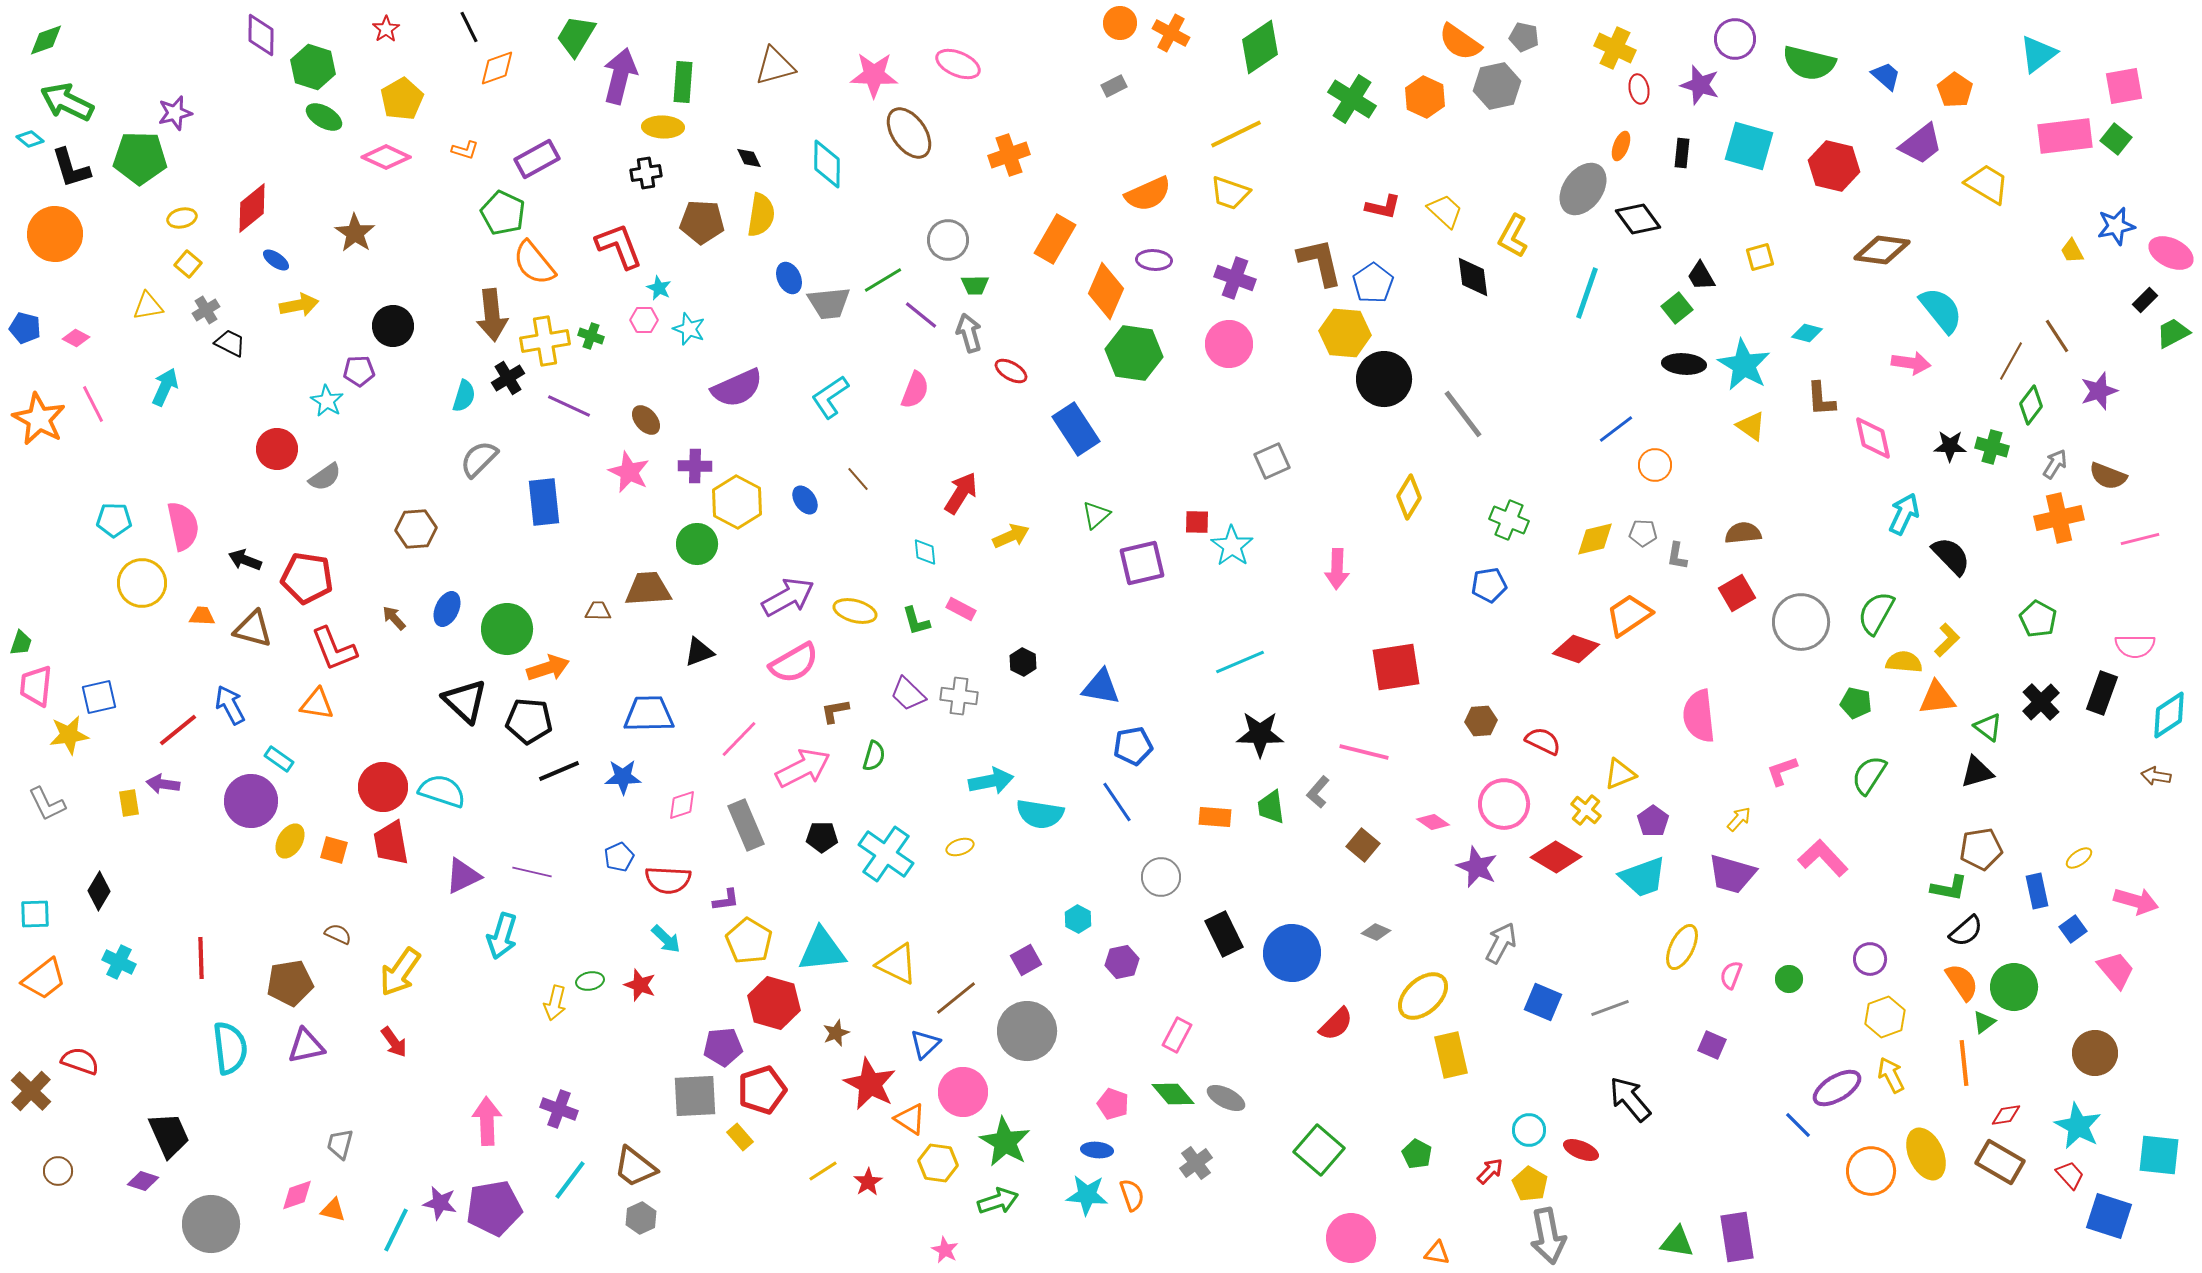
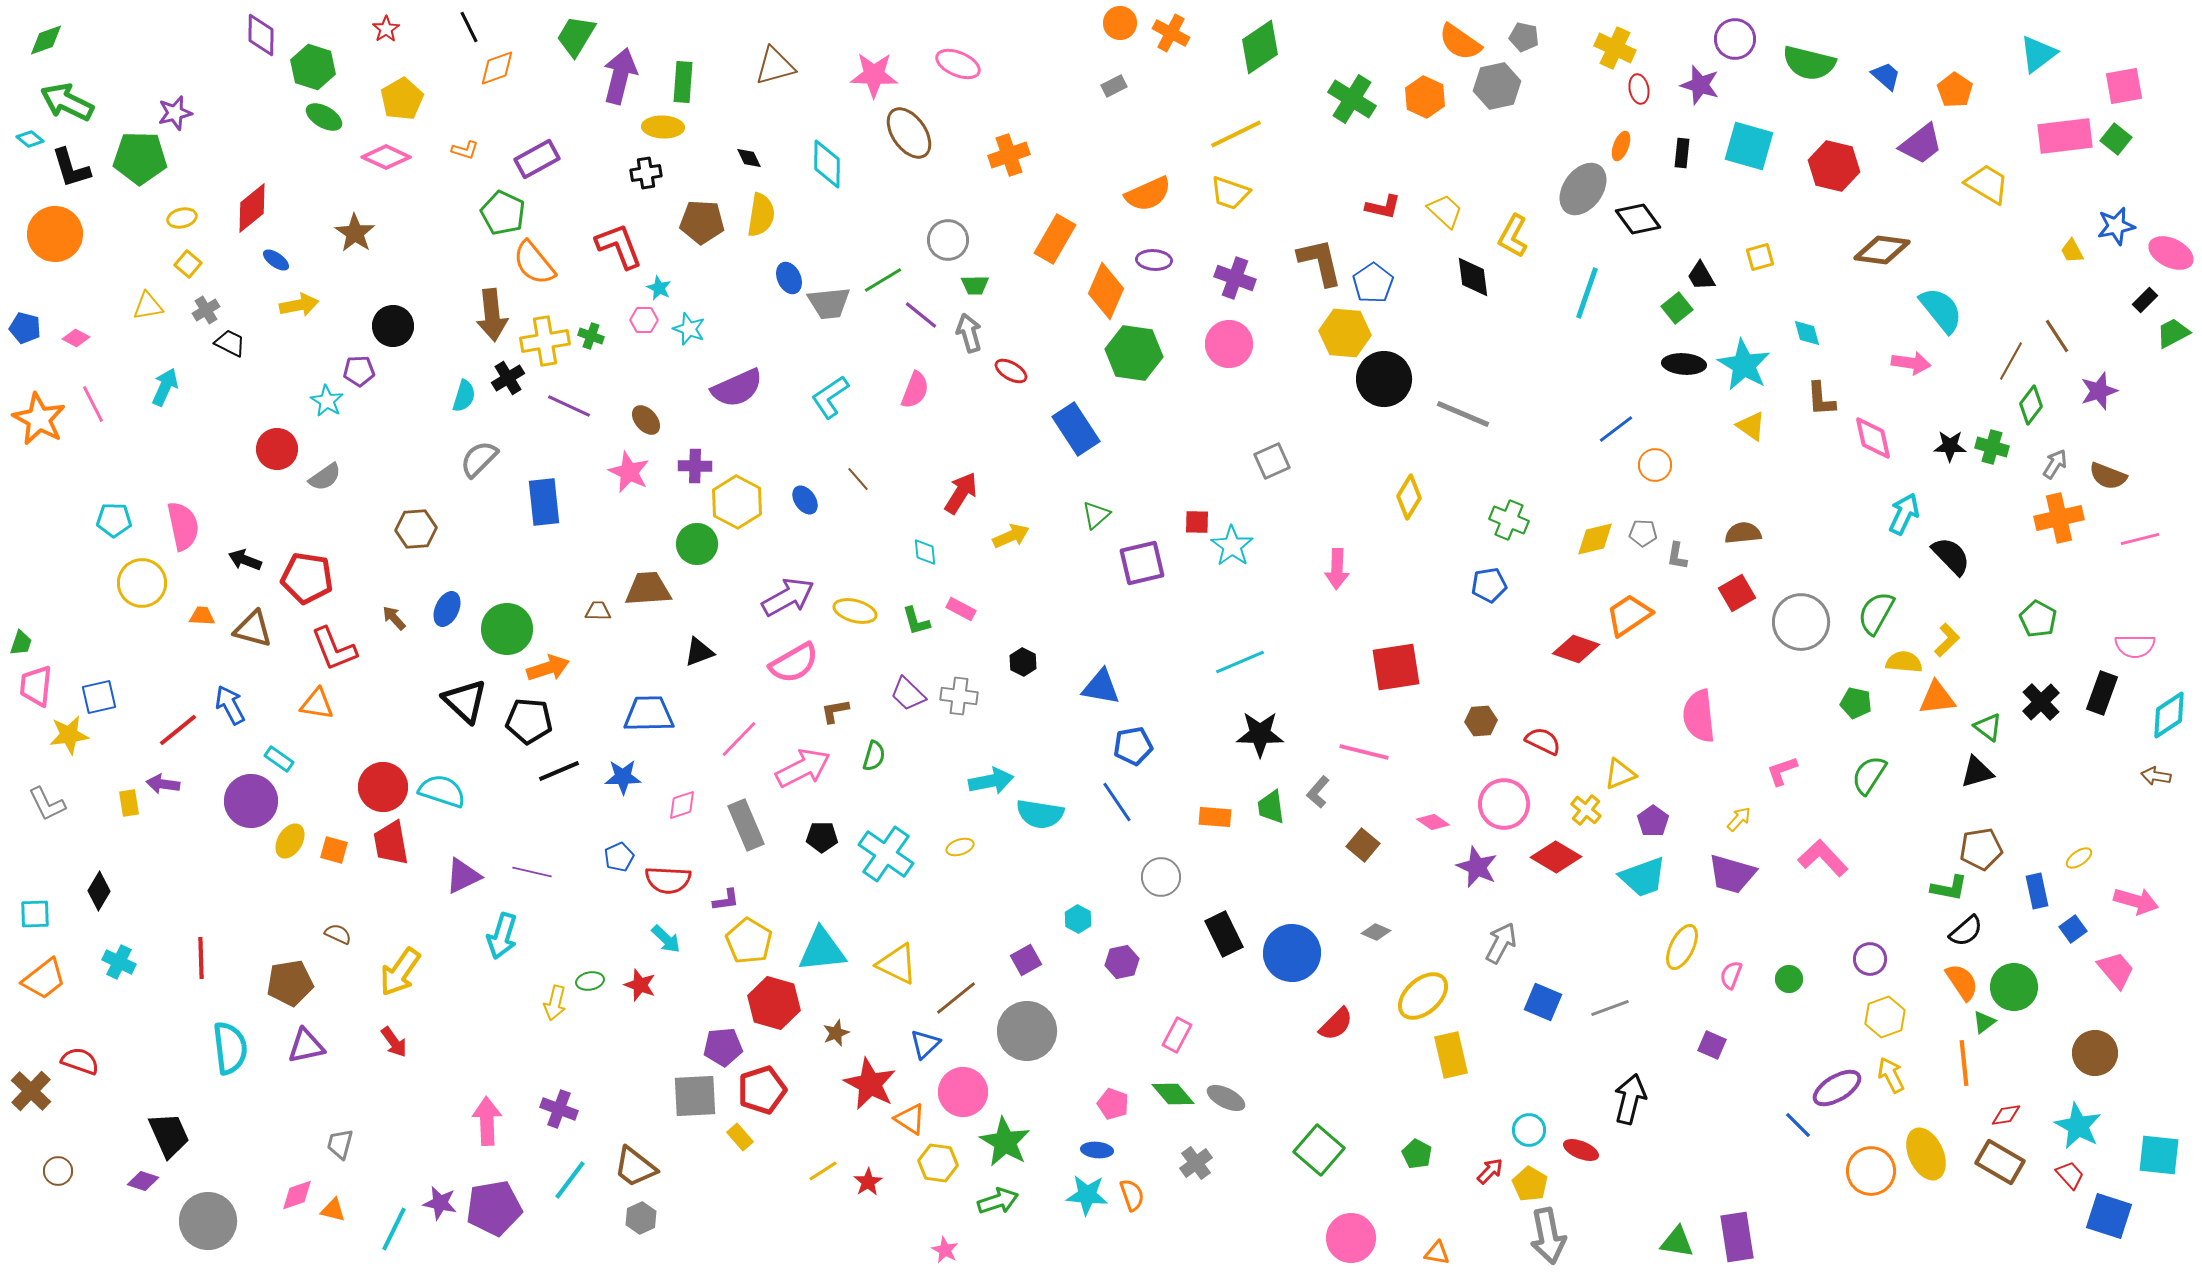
cyan diamond at (1807, 333): rotated 60 degrees clockwise
gray line at (1463, 414): rotated 30 degrees counterclockwise
black arrow at (1630, 1099): rotated 54 degrees clockwise
gray circle at (211, 1224): moved 3 px left, 3 px up
cyan line at (396, 1230): moved 2 px left, 1 px up
